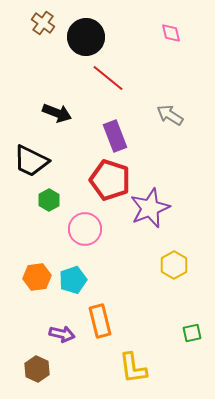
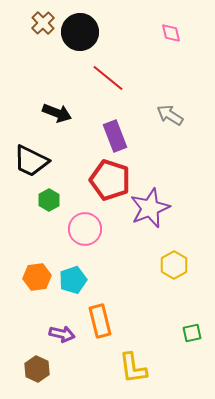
brown cross: rotated 10 degrees clockwise
black circle: moved 6 px left, 5 px up
